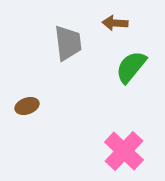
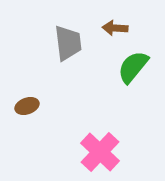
brown arrow: moved 5 px down
green semicircle: moved 2 px right
pink cross: moved 24 px left, 1 px down
